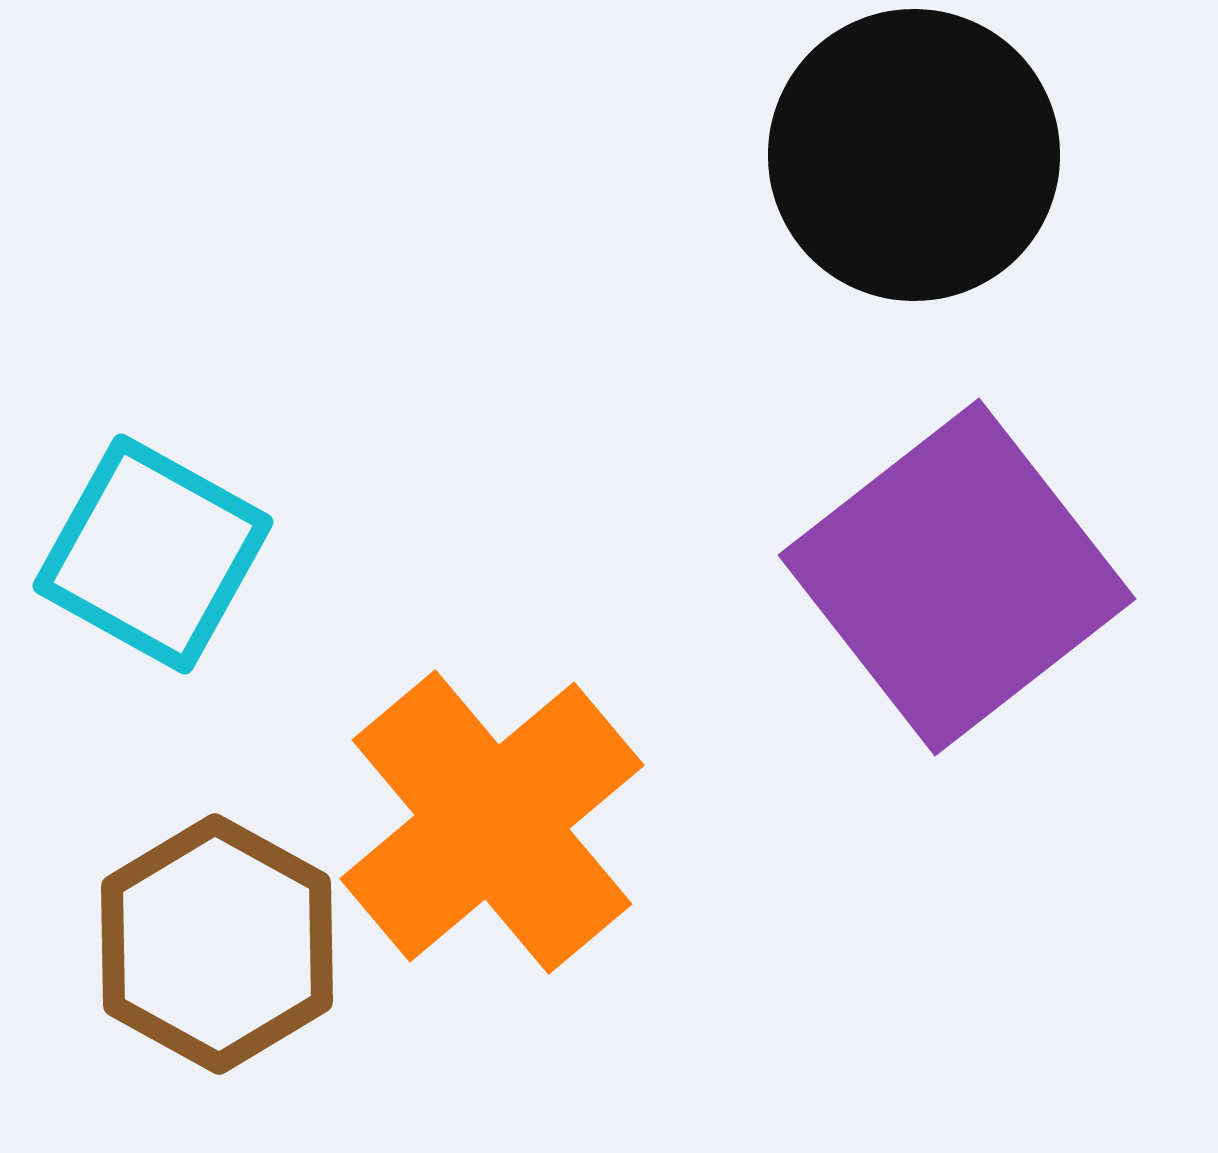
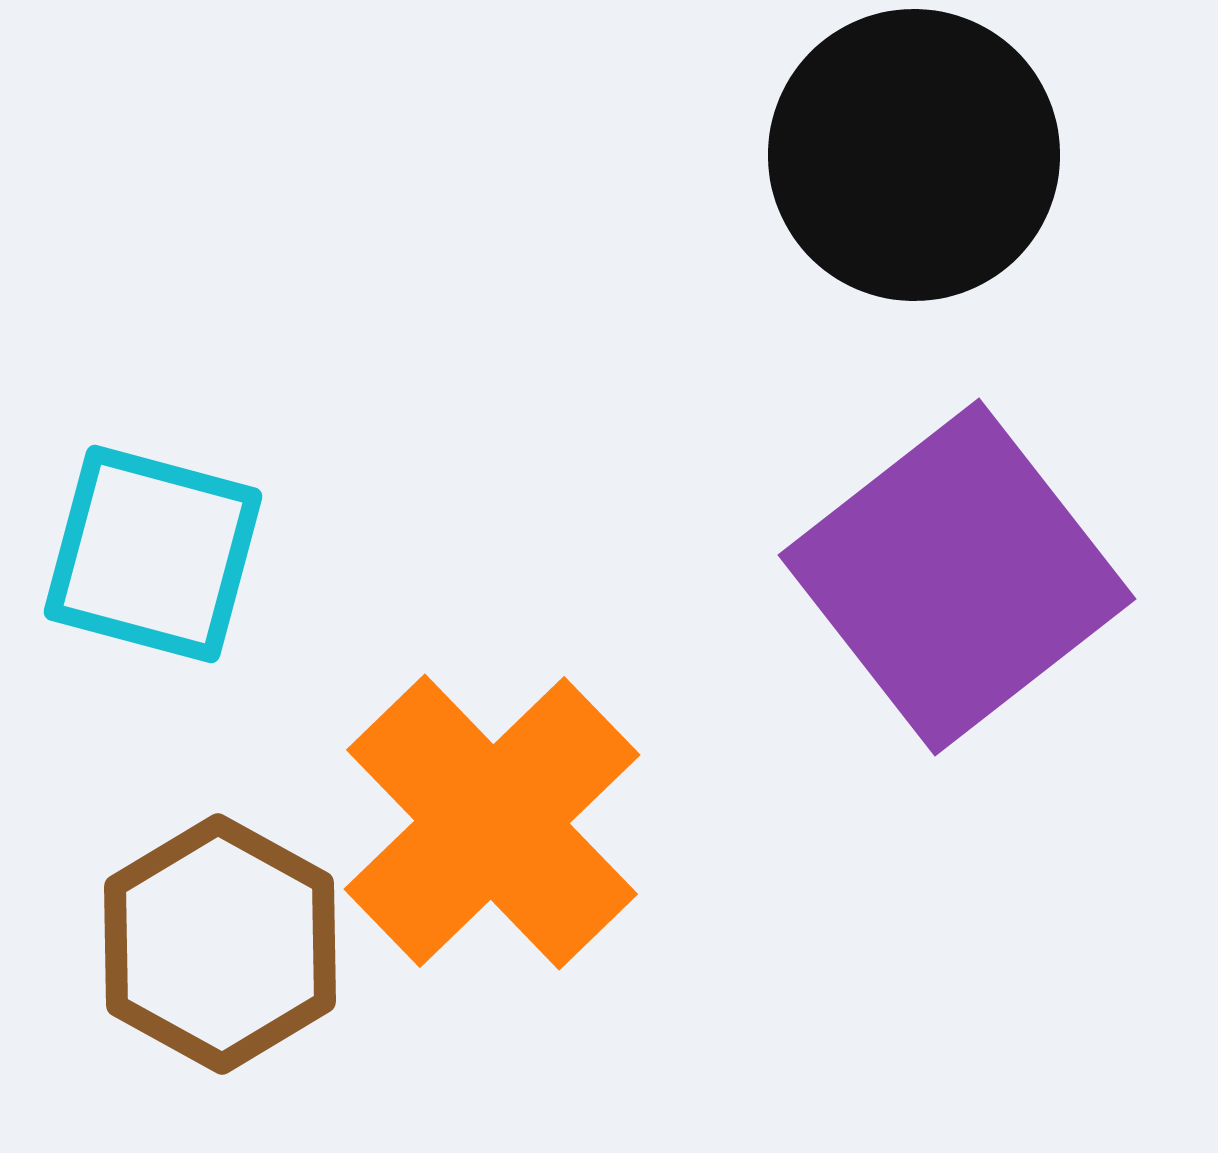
cyan square: rotated 14 degrees counterclockwise
orange cross: rotated 4 degrees counterclockwise
brown hexagon: moved 3 px right
